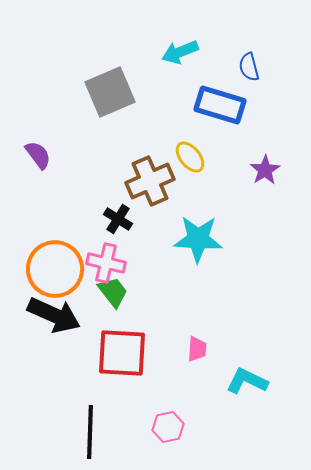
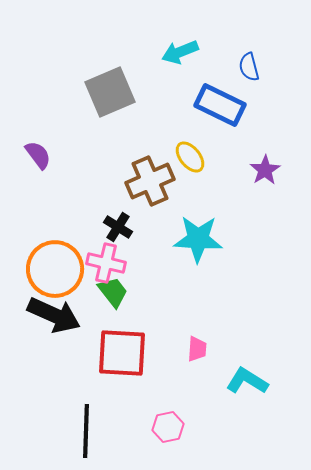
blue rectangle: rotated 9 degrees clockwise
black cross: moved 8 px down
cyan L-shape: rotated 6 degrees clockwise
black line: moved 4 px left, 1 px up
